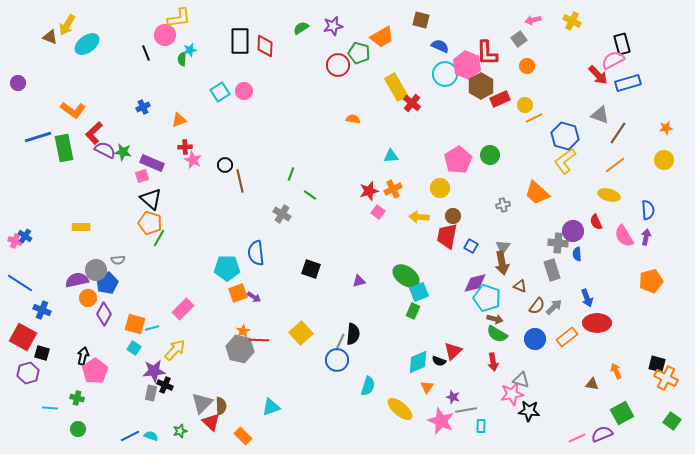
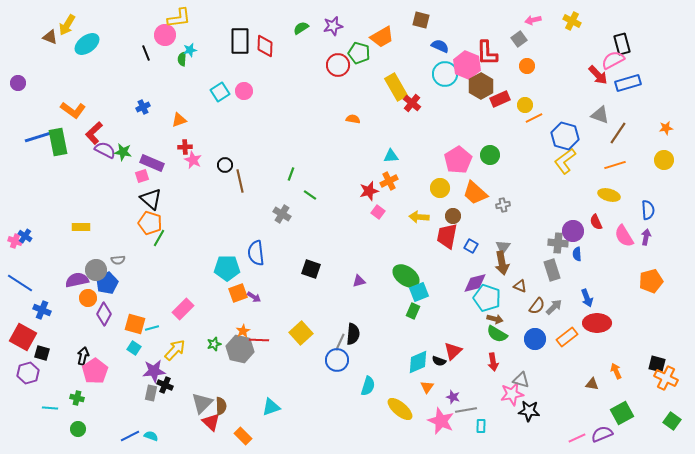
green rectangle at (64, 148): moved 6 px left, 6 px up
orange line at (615, 165): rotated 20 degrees clockwise
orange cross at (393, 189): moved 4 px left, 8 px up
orange trapezoid at (537, 193): moved 62 px left
green star at (180, 431): moved 34 px right, 87 px up
